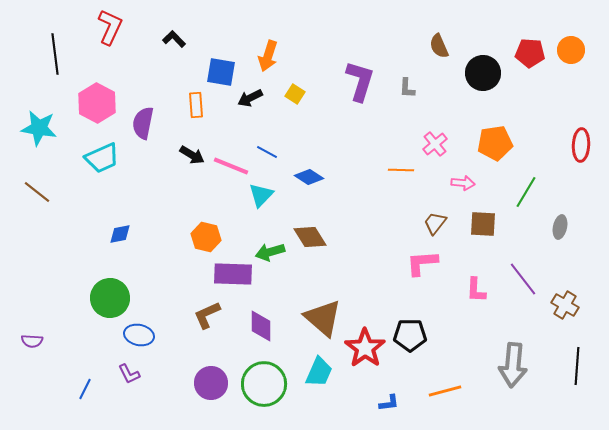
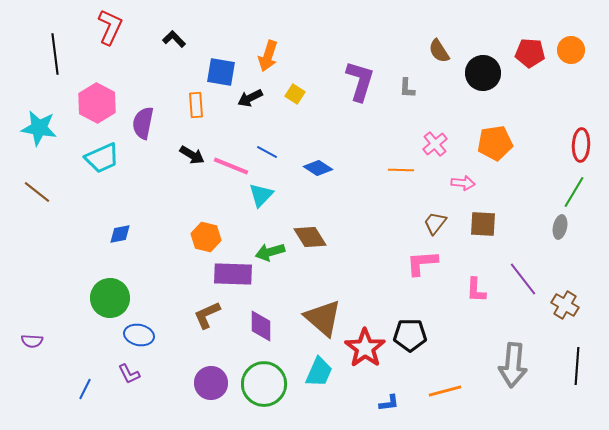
brown semicircle at (439, 46): moved 5 px down; rotated 10 degrees counterclockwise
blue diamond at (309, 177): moved 9 px right, 9 px up
green line at (526, 192): moved 48 px right
